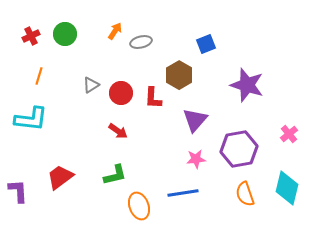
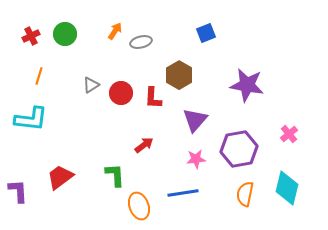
blue square: moved 11 px up
purple star: rotated 8 degrees counterclockwise
red arrow: moved 26 px right, 14 px down; rotated 72 degrees counterclockwise
green L-shape: rotated 80 degrees counterclockwise
orange semicircle: rotated 30 degrees clockwise
